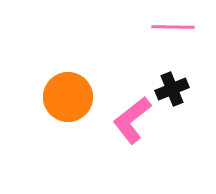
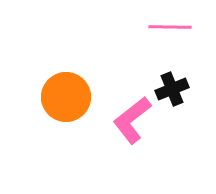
pink line: moved 3 px left
orange circle: moved 2 px left
